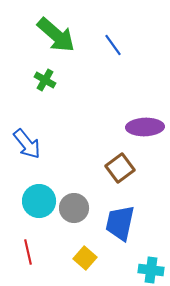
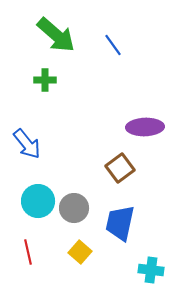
green cross: rotated 30 degrees counterclockwise
cyan circle: moved 1 px left
yellow square: moved 5 px left, 6 px up
